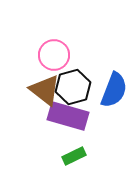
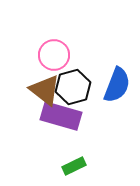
blue semicircle: moved 3 px right, 5 px up
purple rectangle: moved 7 px left
green rectangle: moved 10 px down
